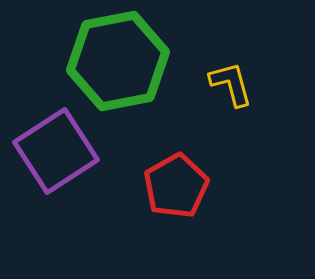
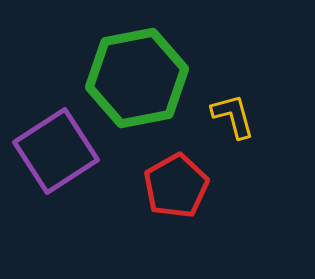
green hexagon: moved 19 px right, 17 px down
yellow L-shape: moved 2 px right, 32 px down
